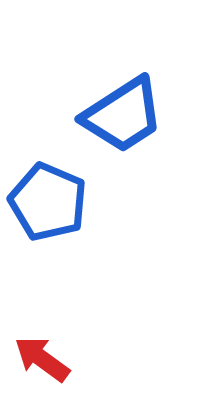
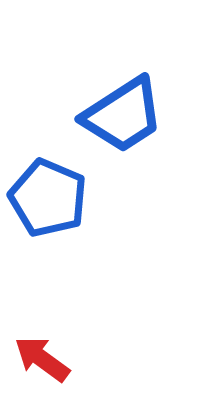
blue pentagon: moved 4 px up
